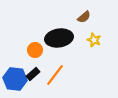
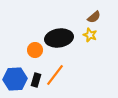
brown semicircle: moved 10 px right
yellow star: moved 4 px left, 5 px up
black rectangle: moved 3 px right, 6 px down; rotated 32 degrees counterclockwise
blue hexagon: rotated 10 degrees counterclockwise
